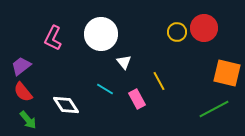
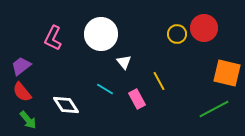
yellow circle: moved 2 px down
red semicircle: moved 1 px left
